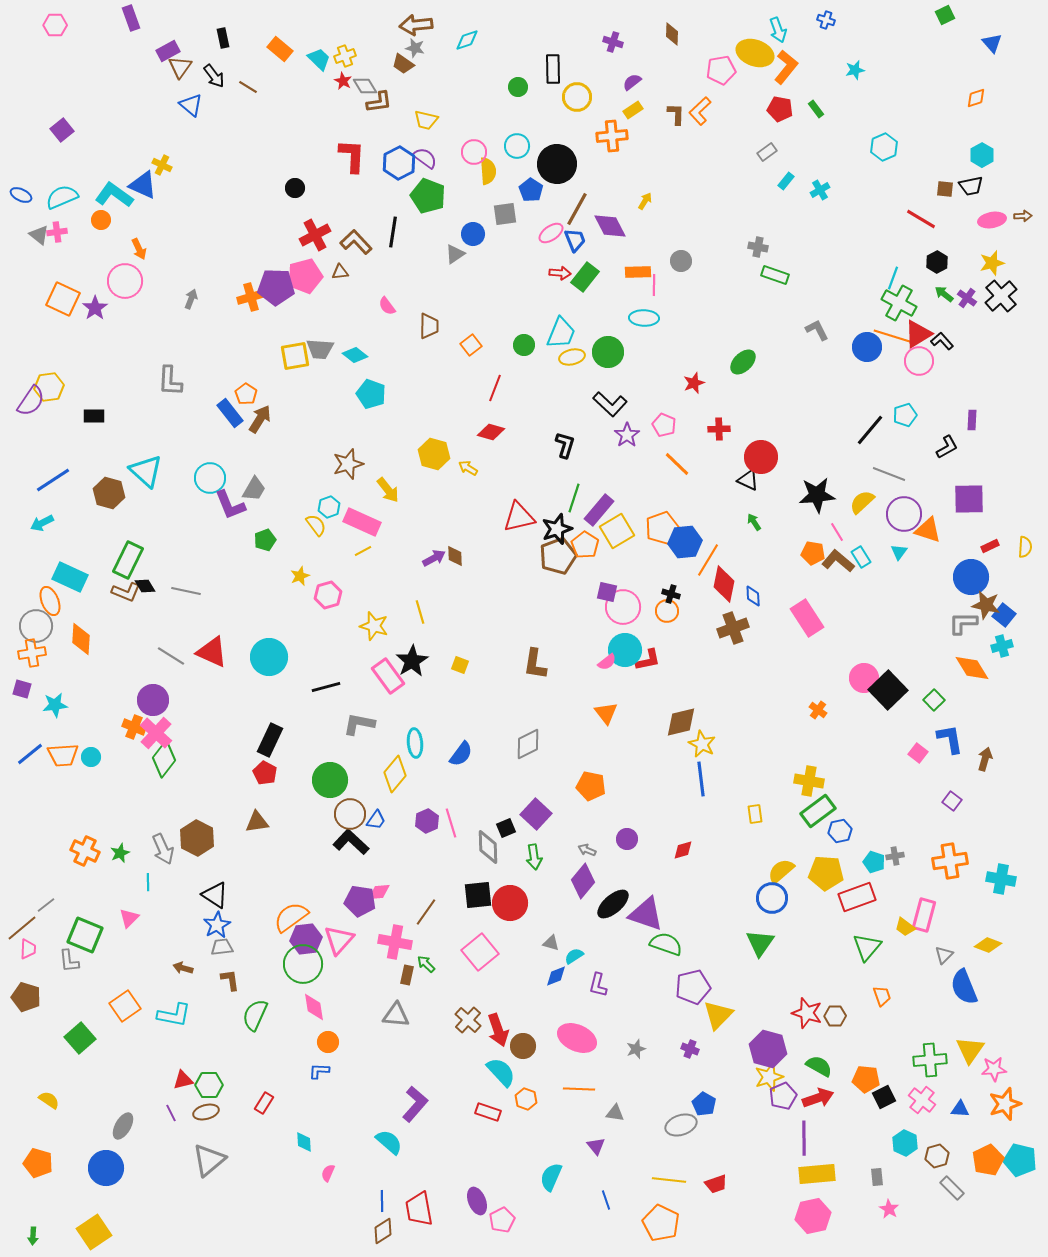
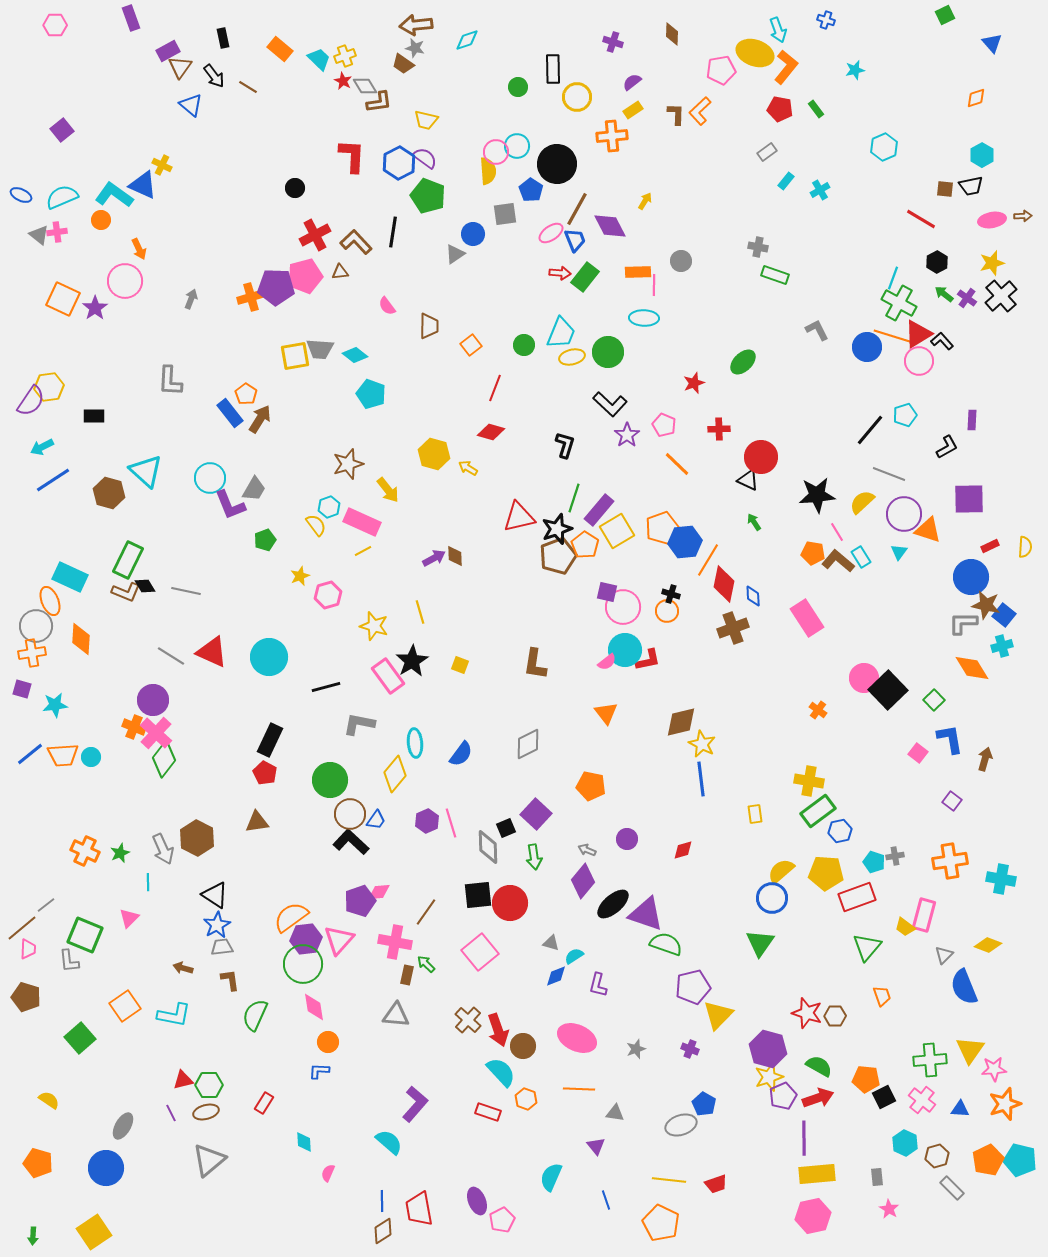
pink circle at (474, 152): moved 22 px right
cyan arrow at (42, 523): moved 76 px up
purple pentagon at (360, 901): rotated 28 degrees counterclockwise
